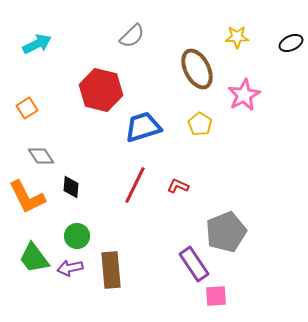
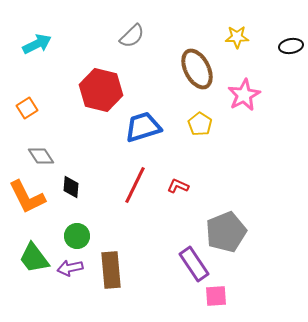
black ellipse: moved 3 px down; rotated 15 degrees clockwise
